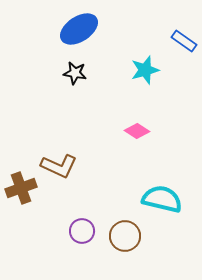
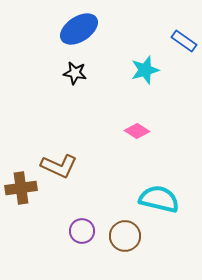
brown cross: rotated 12 degrees clockwise
cyan semicircle: moved 3 px left
